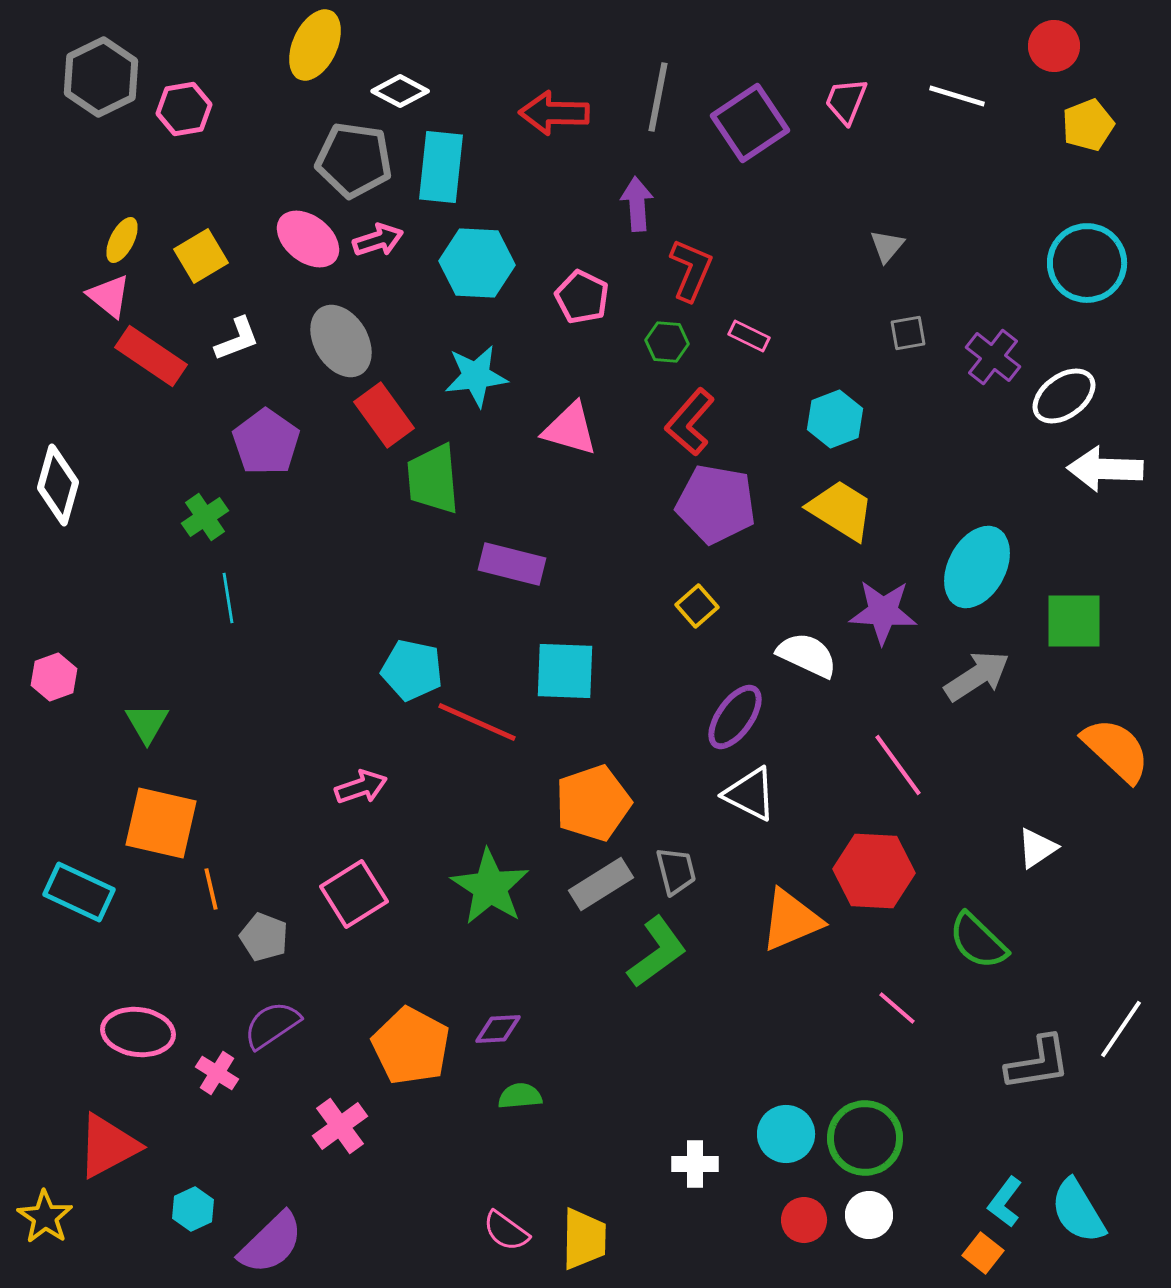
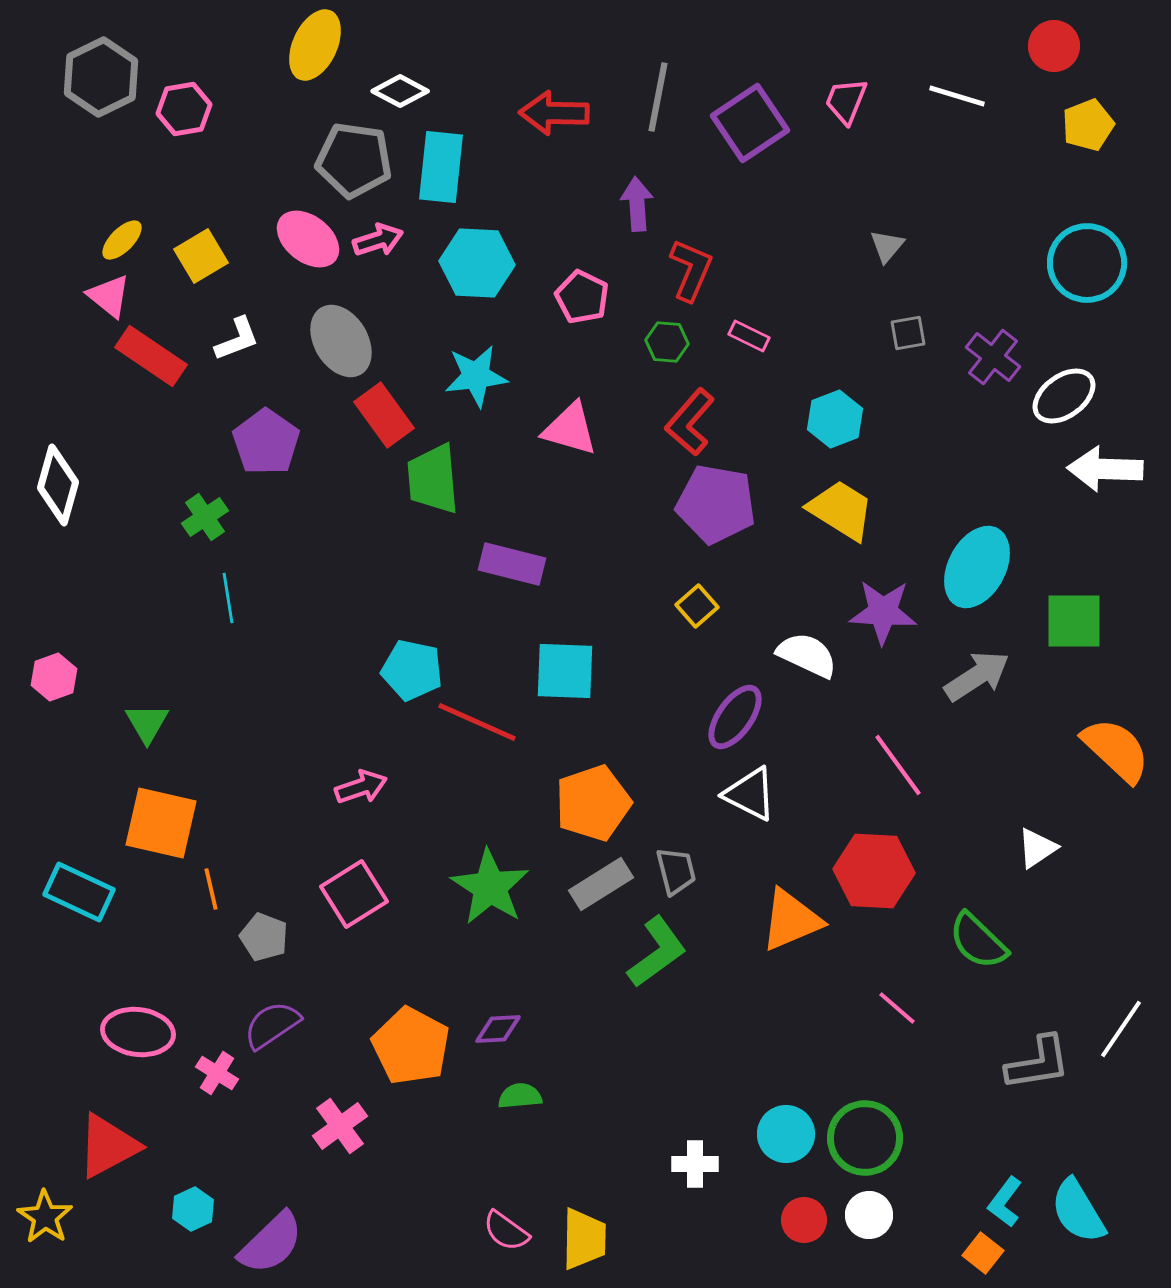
yellow ellipse at (122, 240): rotated 18 degrees clockwise
